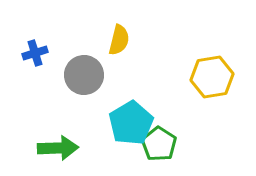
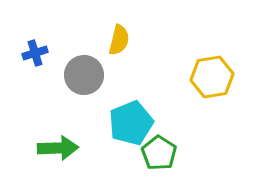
cyan pentagon: rotated 9 degrees clockwise
green pentagon: moved 9 px down
